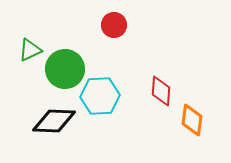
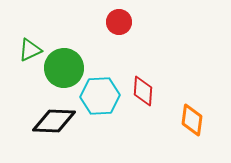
red circle: moved 5 px right, 3 px up
green circle: moved 1 px left, 1 px up
red diamond: moved 18 px left
